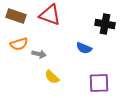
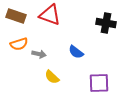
black cross: moved 1 px right, 1 px up
blue semicircle: moved 8 px left, 4 px down; rotated 14 degrees clockwise
